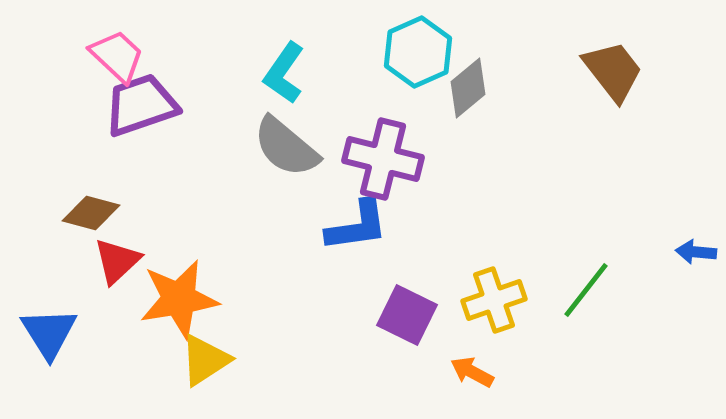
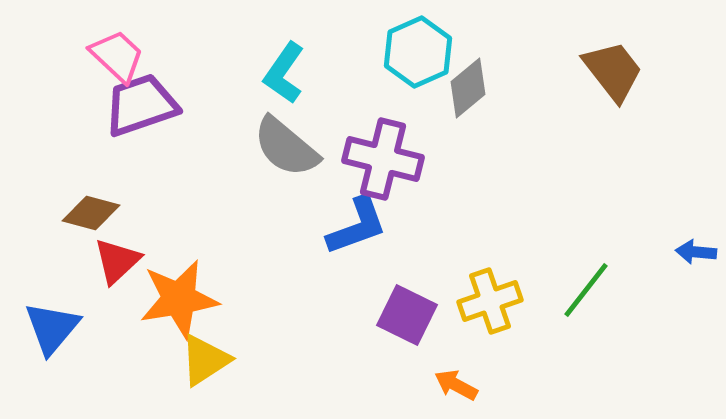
blue L-shape: rotated 12 degrees counterclockwise
yellow cross: moved 4 px left, 1 px down
blue triangle: moved 3 px right, 5 px up; rotated 12 degrees clockwise
orange arrow: moved 16 px left, 13 px down
